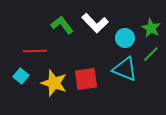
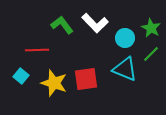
red line: moved 2 px right, 1 px up
